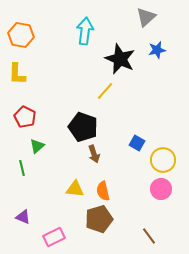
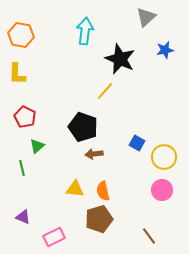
blue star: moved 8 px right
brown arrow: rotated 102 degrees clockwise
yellow circle: moved 1 px right, 3 px up
pink circle: moved 1 px right, 1 px down
